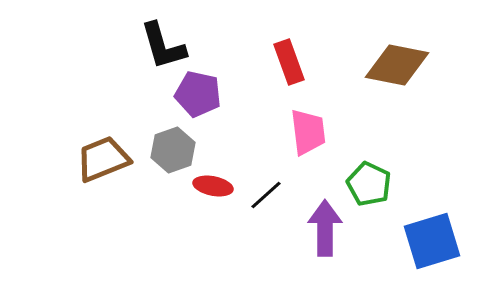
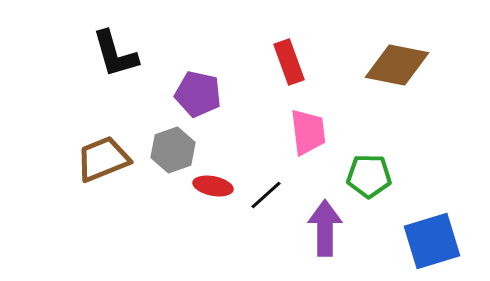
black L-shape: moved 48 px left, 8 px down
green pentagon: moved 8 px up; rotated 24 degrees counterclockwise
